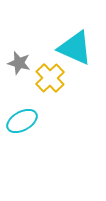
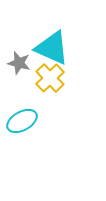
cyan triangle: moved 23 px left
